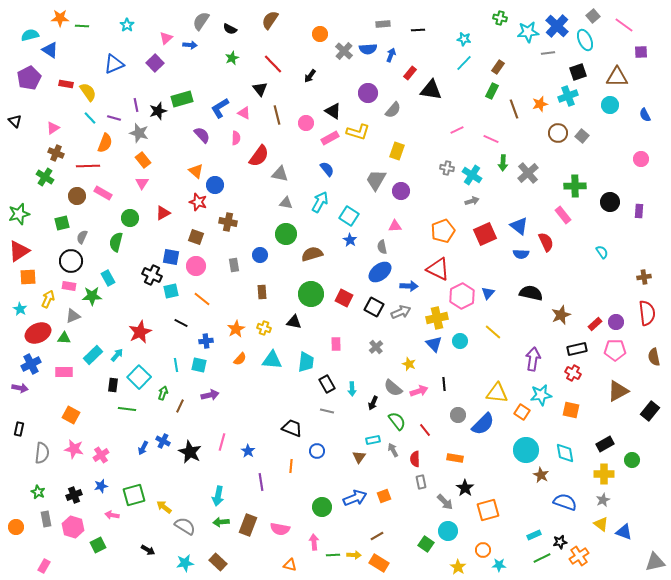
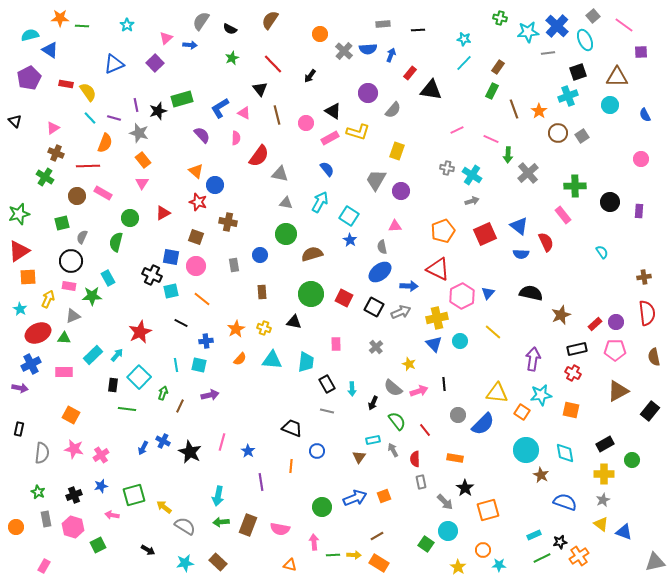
orange star at (540, 104): moved 1 px left, 7 px down; rotated 21 degrees counterclockwise
gray square at (582, 136): rotated 16 degrees clockwise
green arrow at (503, 163): moved 5 px right, 8 px up
